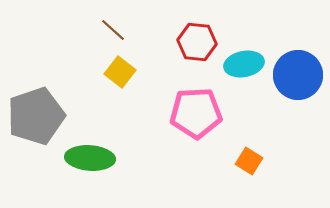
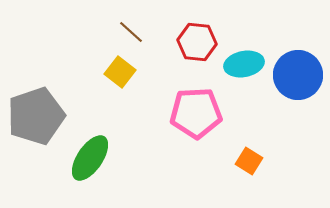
brown line: moved 18 px right, 2 px down
green ellipse: rotated 60 degrees counterclockwise
